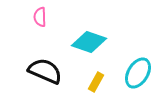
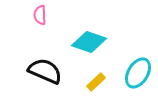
pink semicircle: moved 2 px up
yellow rectangle: rotated 18 degrees clockwise
